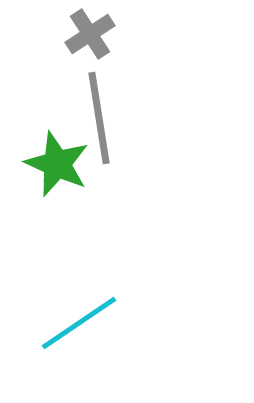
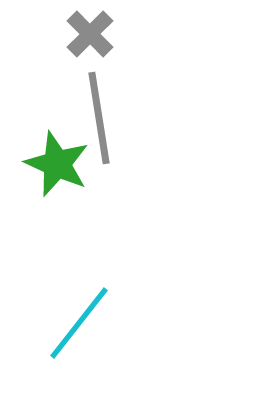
gray cross: rotated 12 degrees counterclockwise
cyan line: rotated 18 degrees counterclockwise
